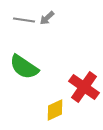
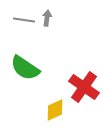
gray arrow: rotated 140 degrees clockwise
green semicircle: moved 1 px right, 1 px down
